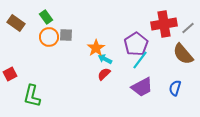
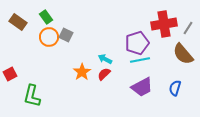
brown rectangle: moved 2 px right, 1 px up
gray line: rotated 16 degrees counterclockwise
gray square: rotated 24 degrees clockwise
purple pentagon: moved 1 px right, 1 px up; rotated 15 degrees clockwise
orange star: moved 14 px left, 24 px down
cyan line: rotated 42 degrees clockwise
